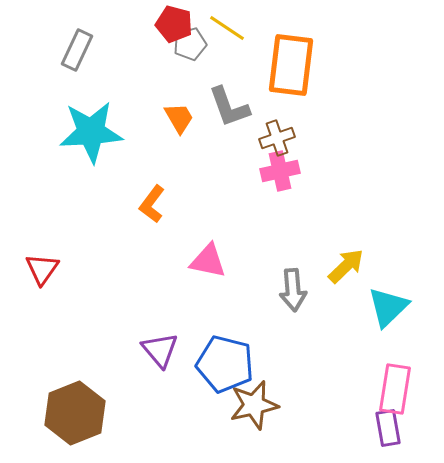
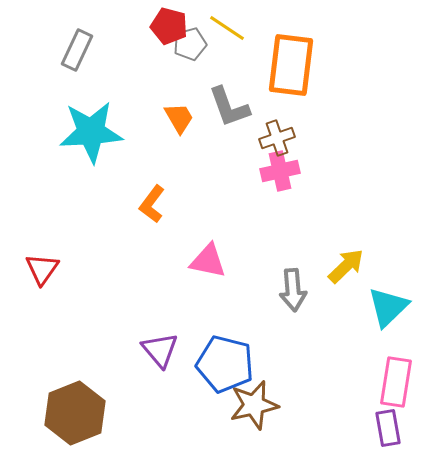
red pentagon: moved 5 px left, 2 px down
pink rectangle: moved 1 px right, 7 px up
